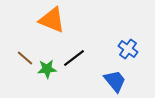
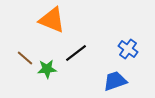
black line: moved 2 px right, 5 px up
blue trapezoid: rotated 70 degrees counterclockwise
